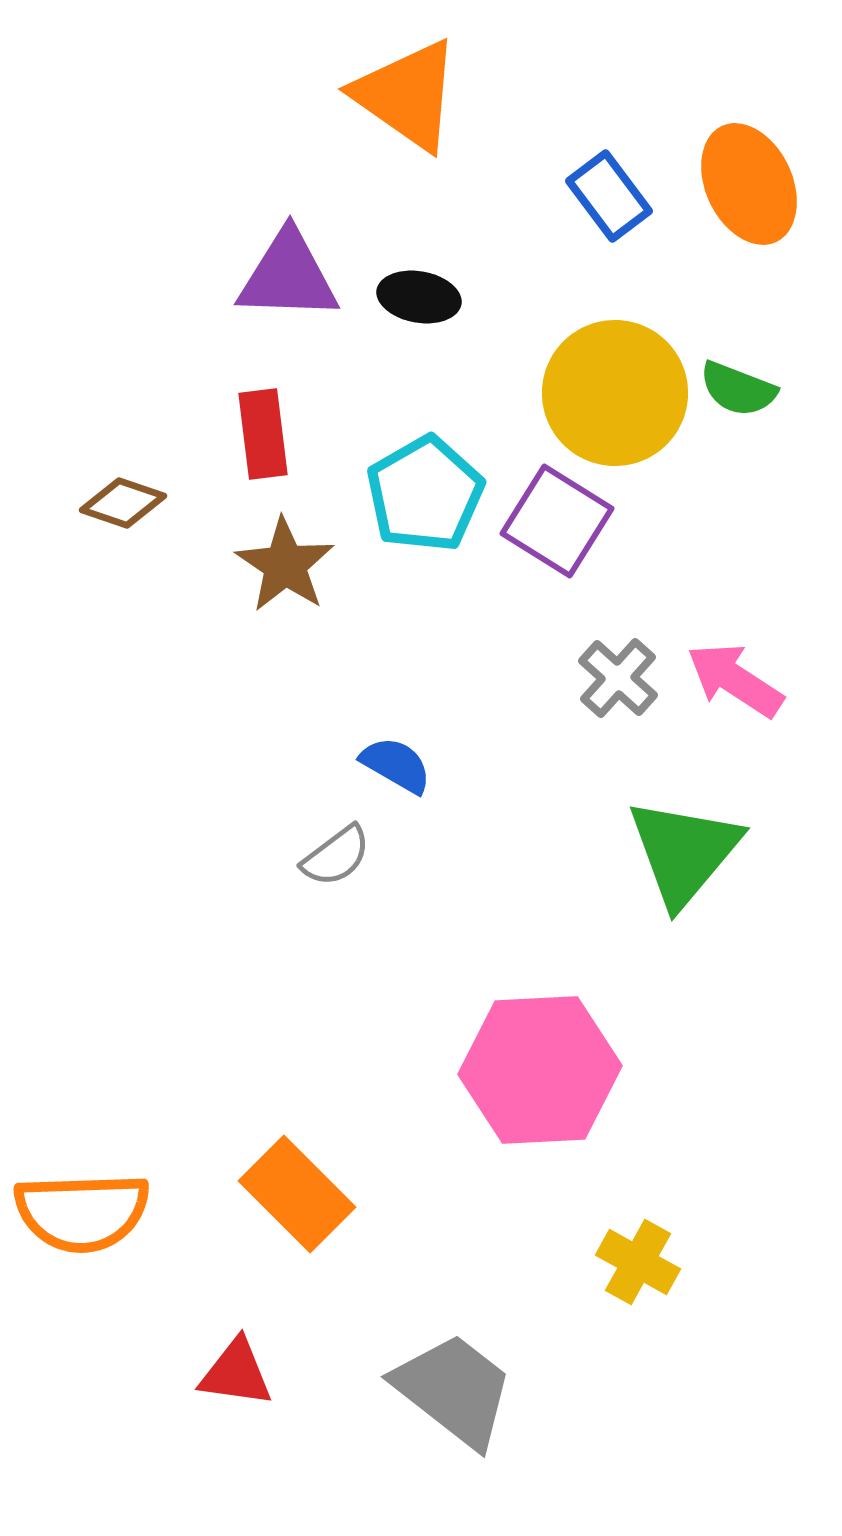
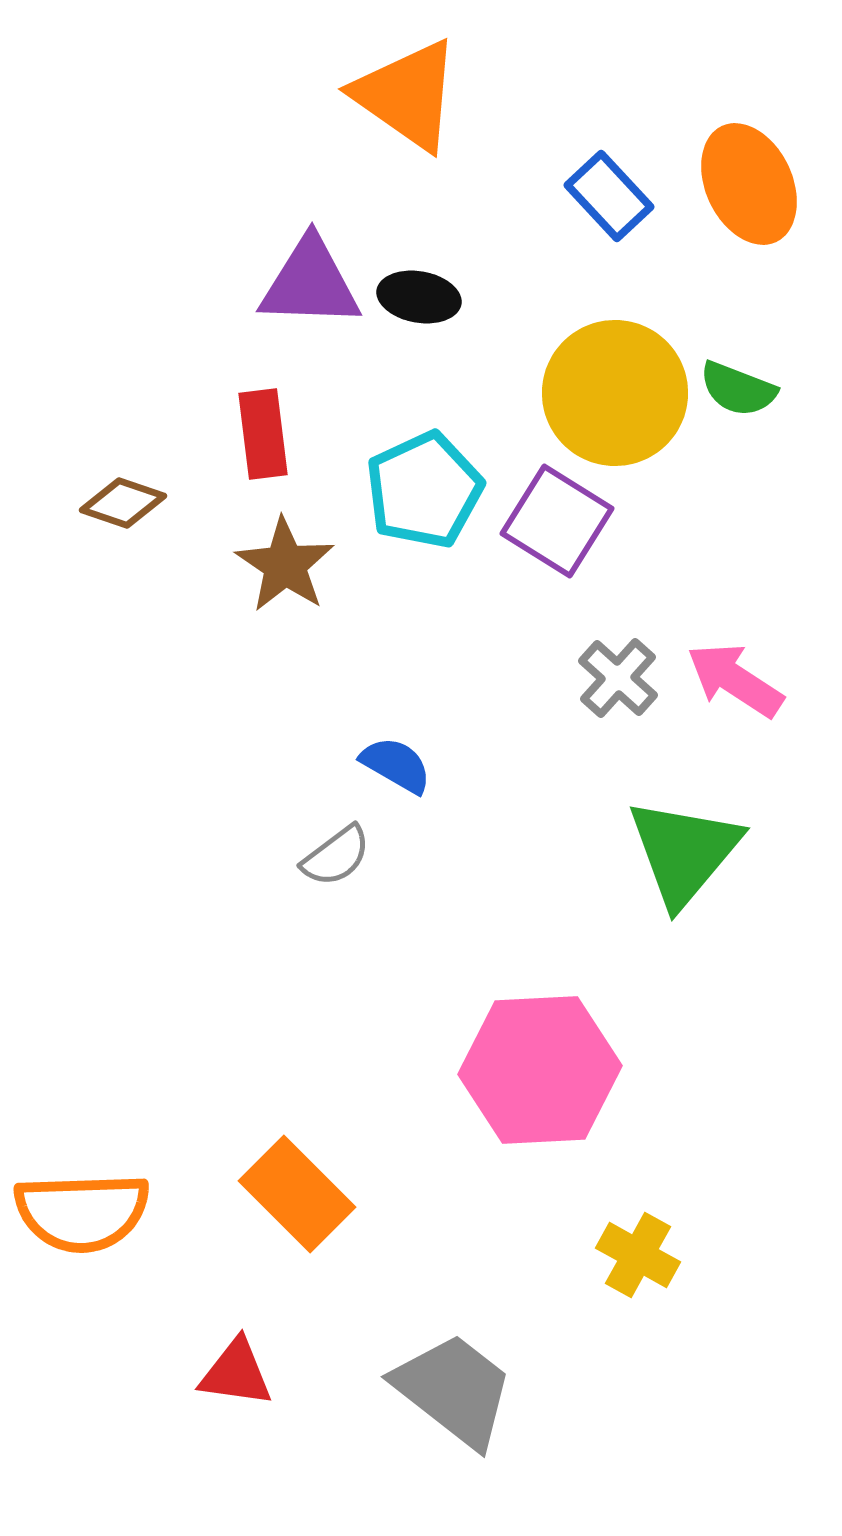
blue rectangle: rotated 6 degrees counterclockwise
purple triangle: moved 22 px right, 7 px down
cyan pentagon: moved 1 px left, 4 px up; rotated 5 degrees clockwise
yellow cross: moved 7 px up
